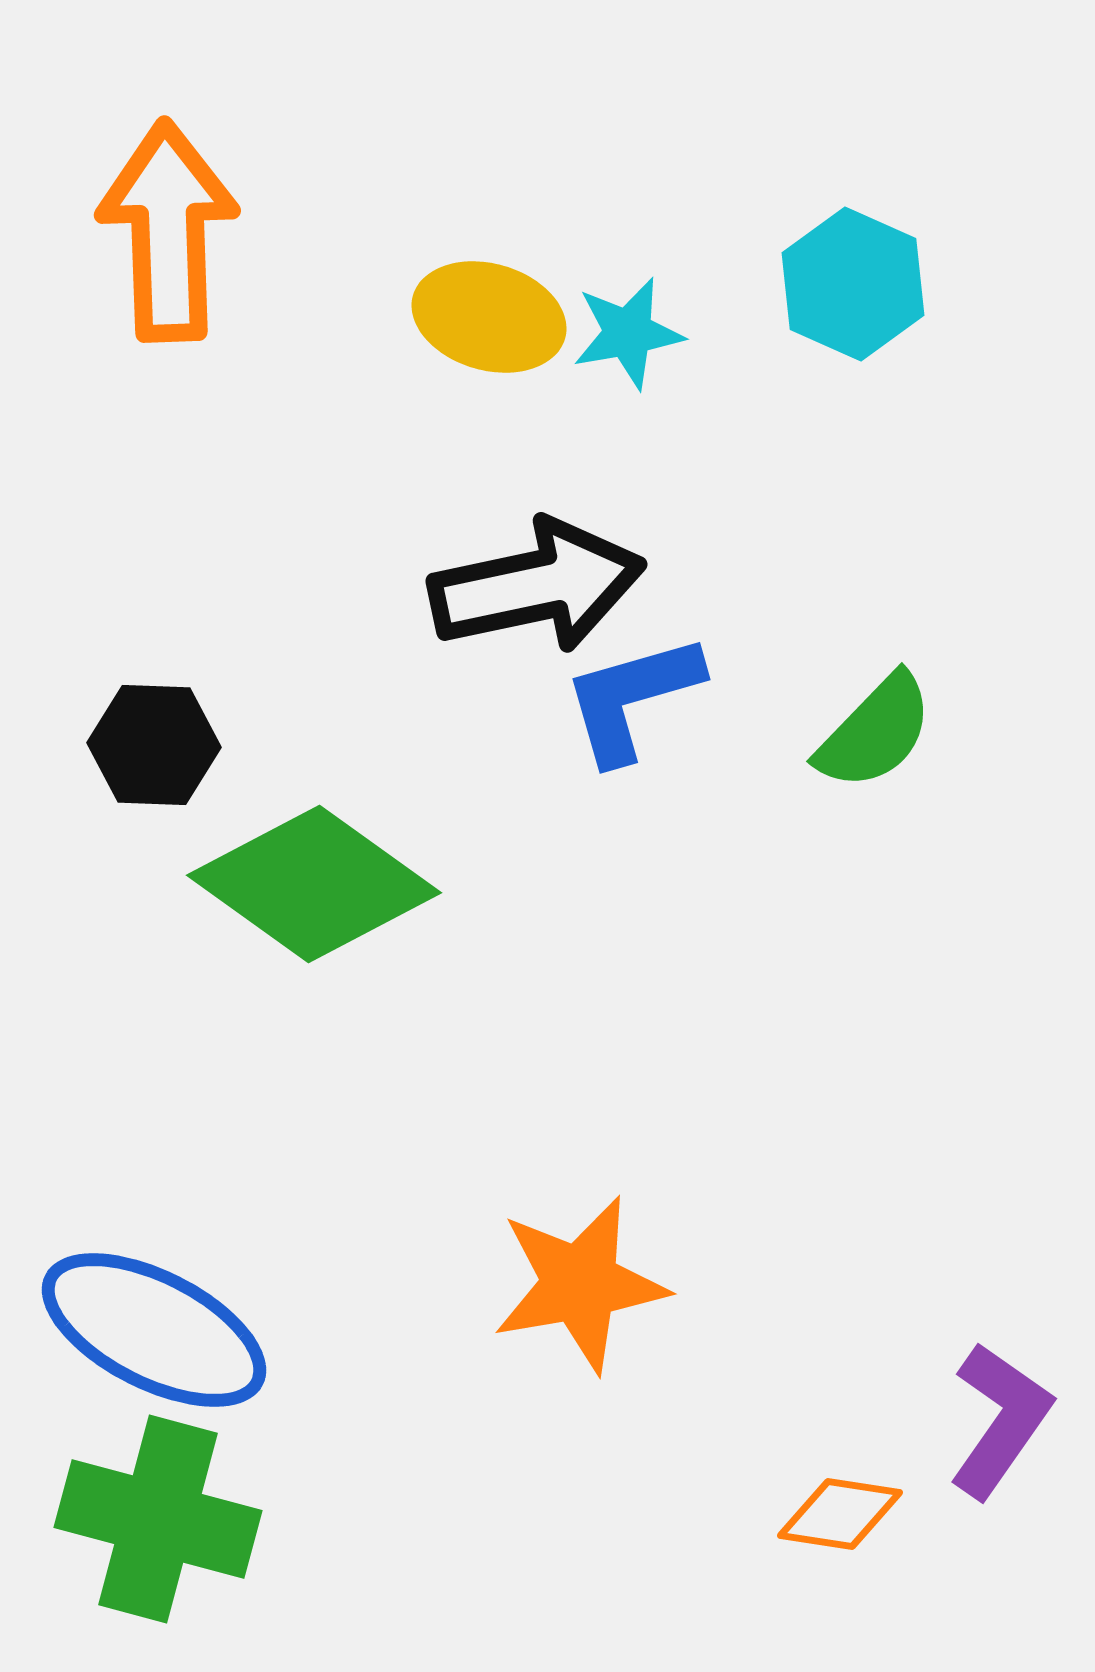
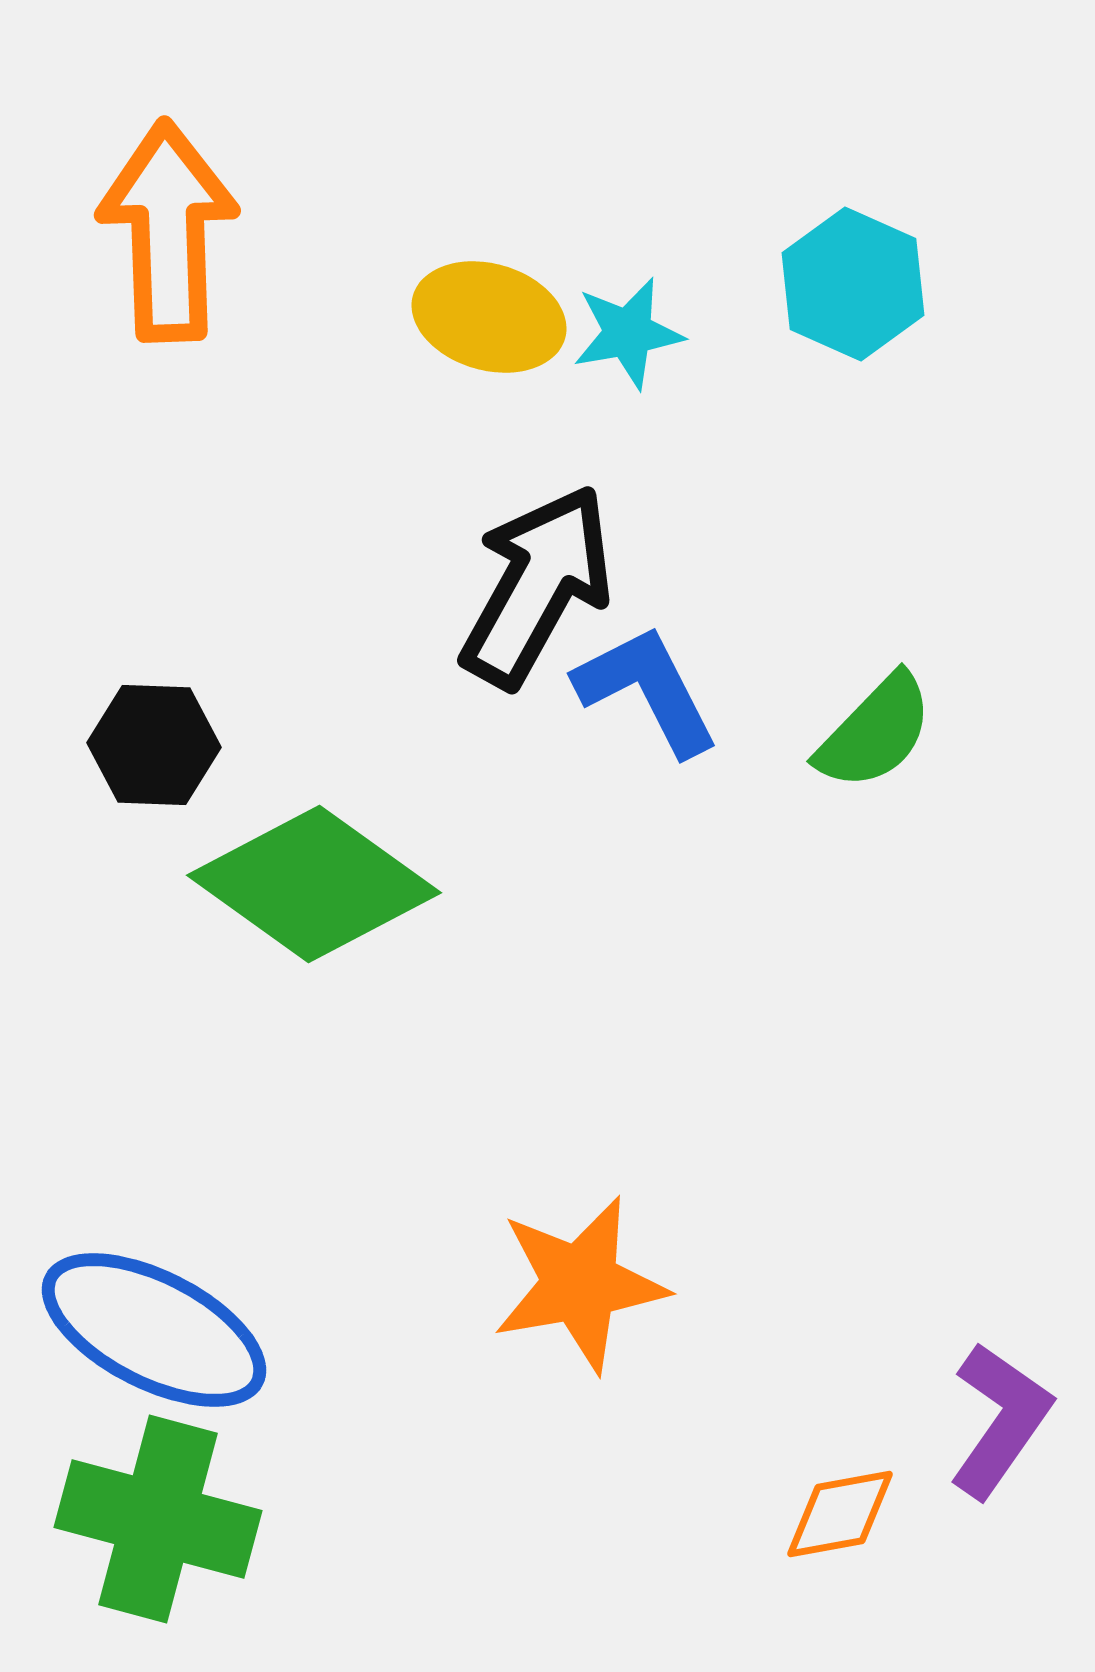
black arrow: rotated 49 degrees counterclockwise
blue L-shape: moved 15 px right, 8 px up; rotated 79 degrees clockwise
orange diamond: rotated 19 degrees counterclockwise
